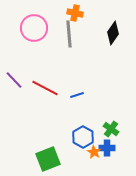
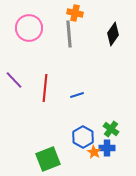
pink circle: moved 5 px left
black diamond: moved 1 px down
red line: rotated 68 degrees clockwise
